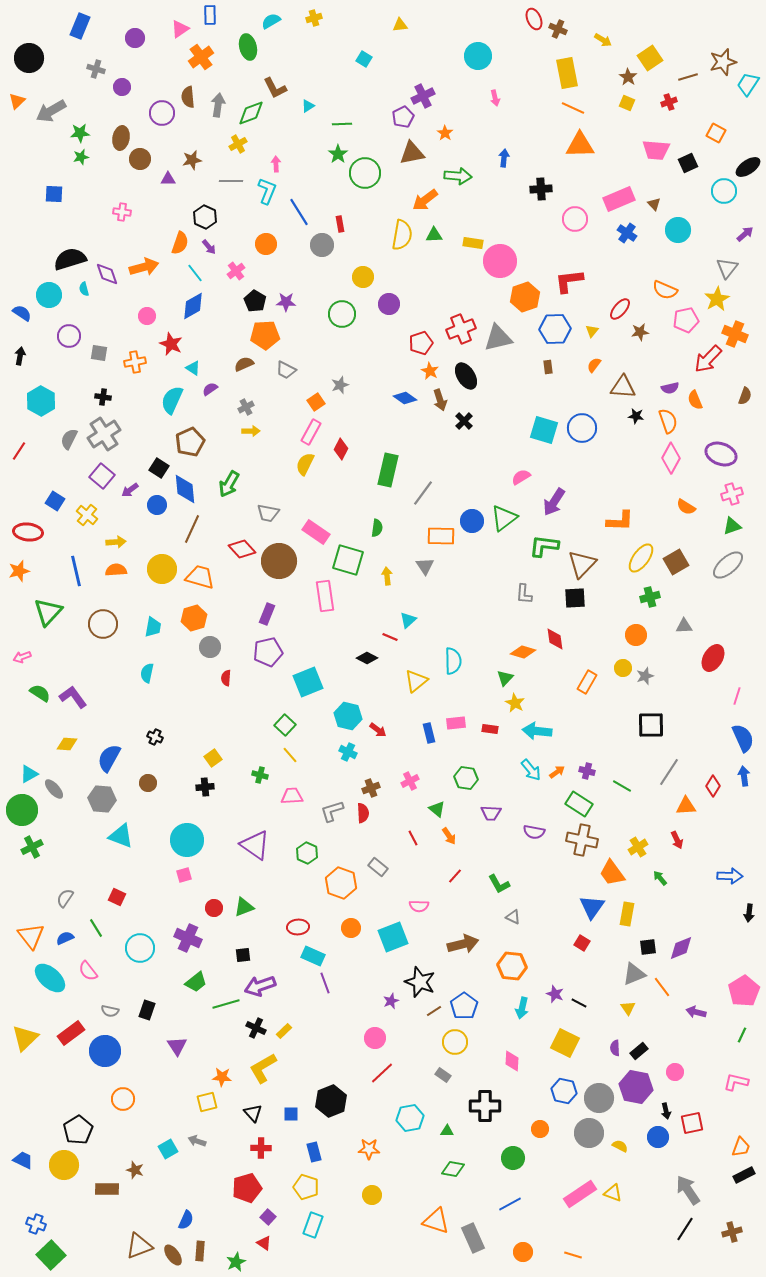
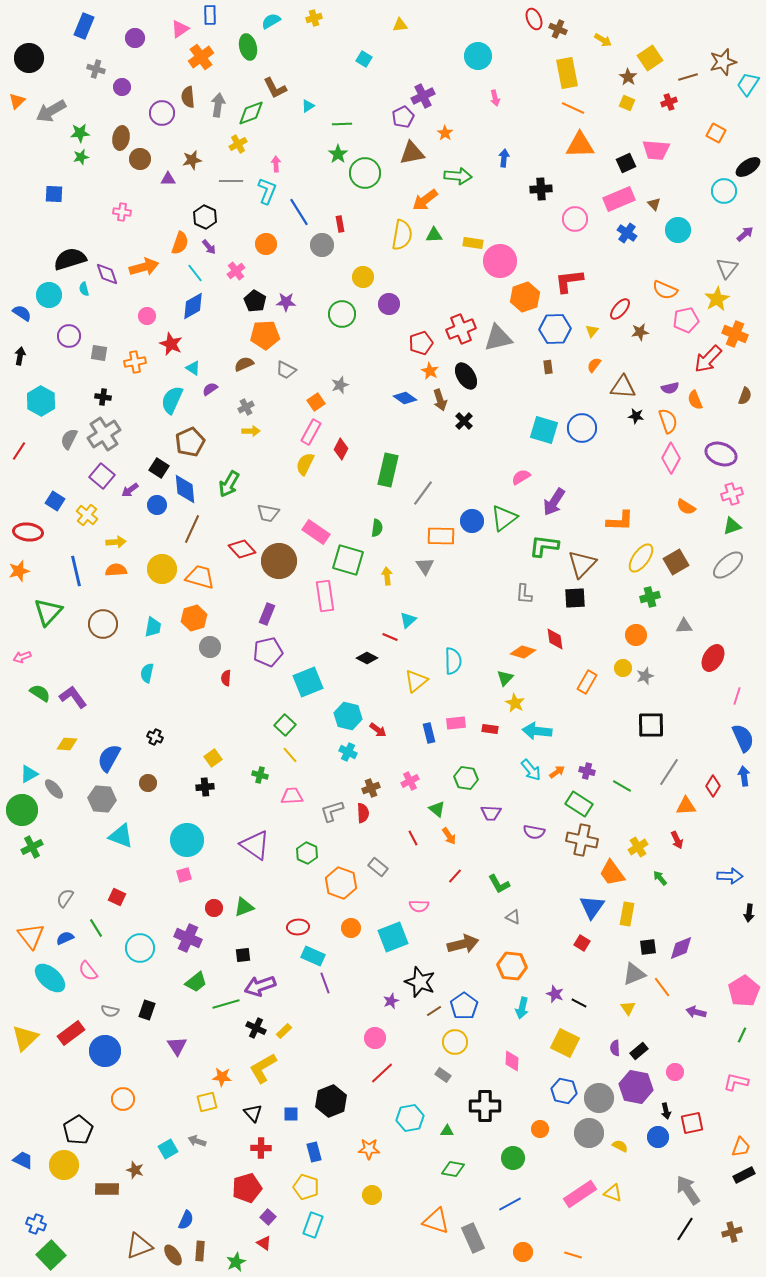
blue rectangle at (80, 26): moved 4 px right
black square at (688, 163): moved 62 px left
